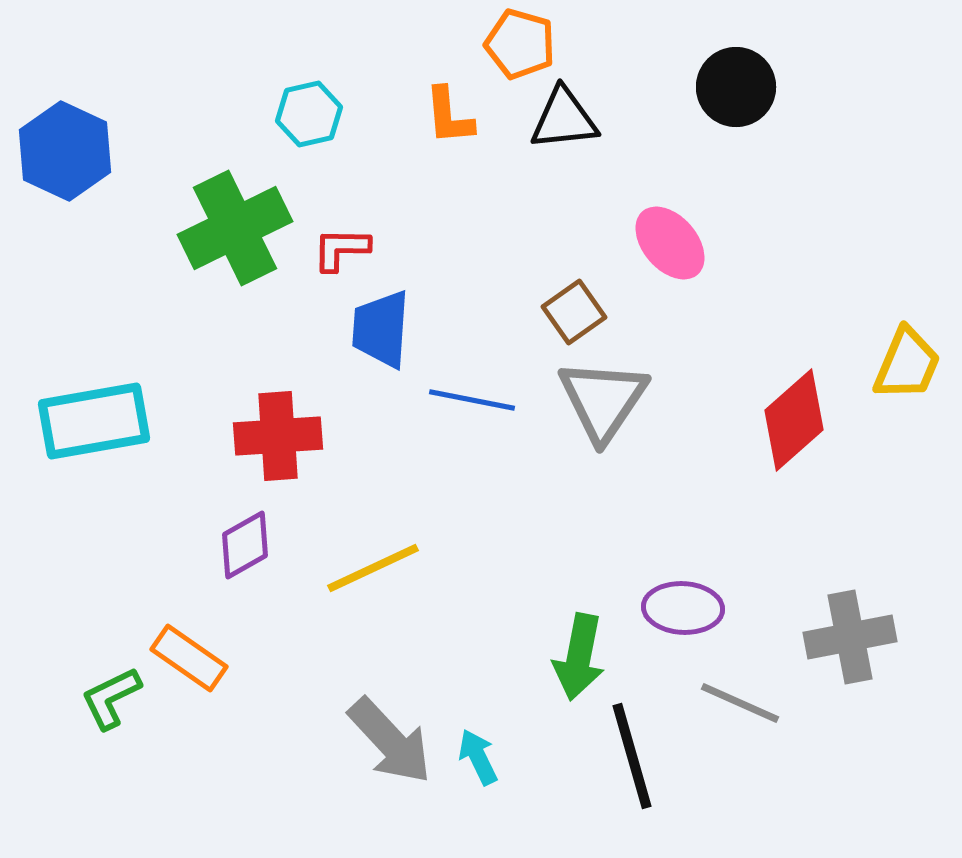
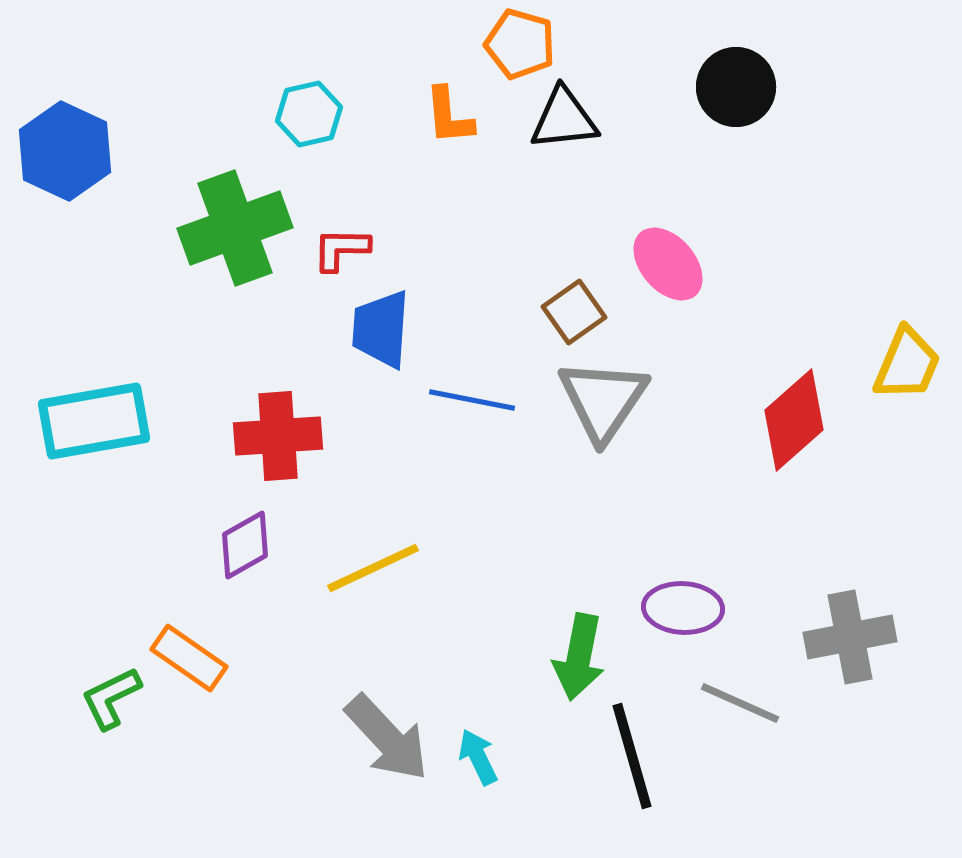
green cross: rotated 6 degrees clockwise
pink ellipse: moved 2 px left, 21 px down
gray arrow: moved 3 px left, 3 px up
